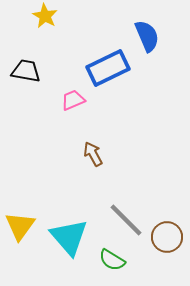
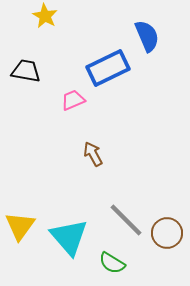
brown circle: moved 4 px up
green semicircle: moved 3 px down
